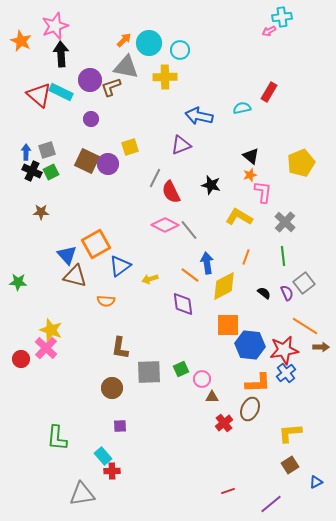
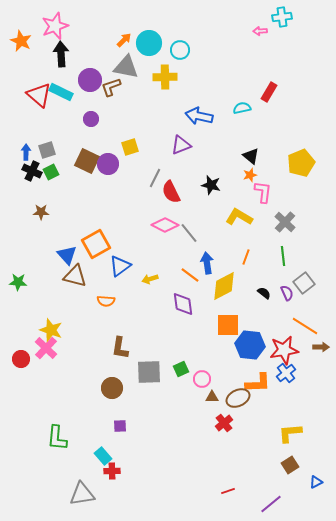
pink arrow at (269, 31): moved 9 px left; rotated 24 degrees clockwise
gray line at (189, 230): moved 3 px down
brown ellipse at (250, 409): moved 12 px left, 11 px up; rotated 40 degrees clockwise
